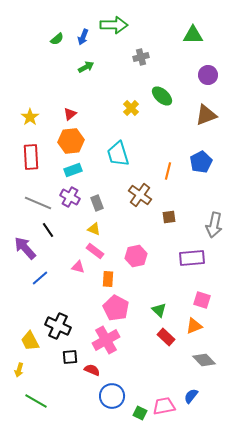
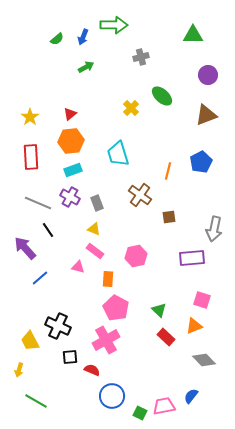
gray arrow at (214, 225): moved 4 px down
